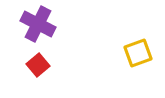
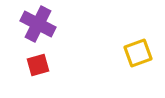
red square: rotated 25 degrees clockwise
